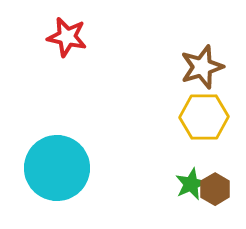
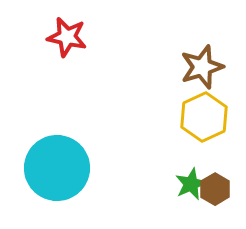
yellow hexagon: rotated 24 degrees counterclockwise
